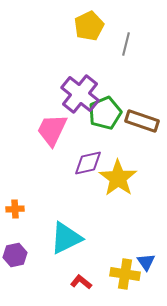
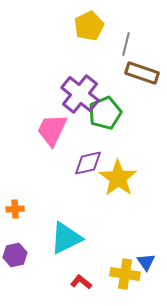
brown rectangle: moved 48 px up
